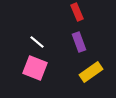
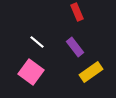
purple rectangle: moved 4 px left, 5 px down; rotated 18 degrees counterclockwise
pink square: moved 4 px left, 4 px down; rotated 15 degrees clockwise
